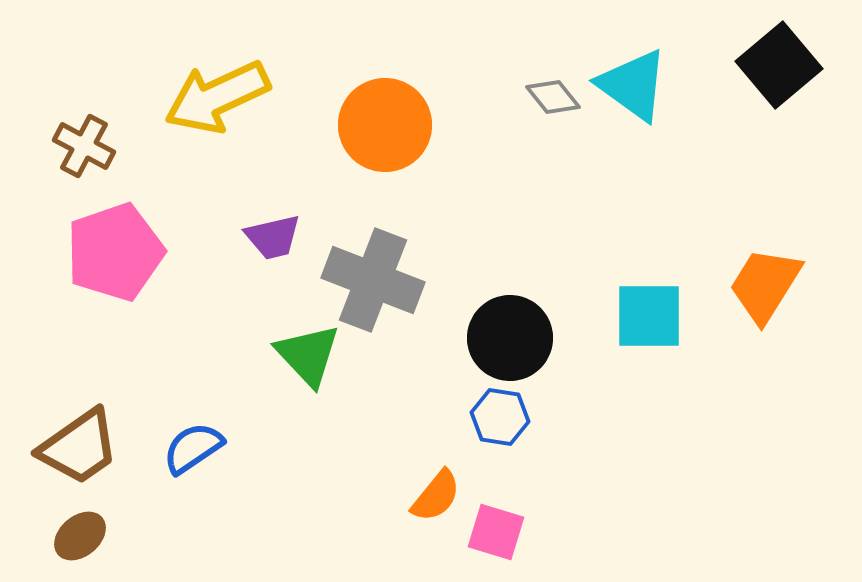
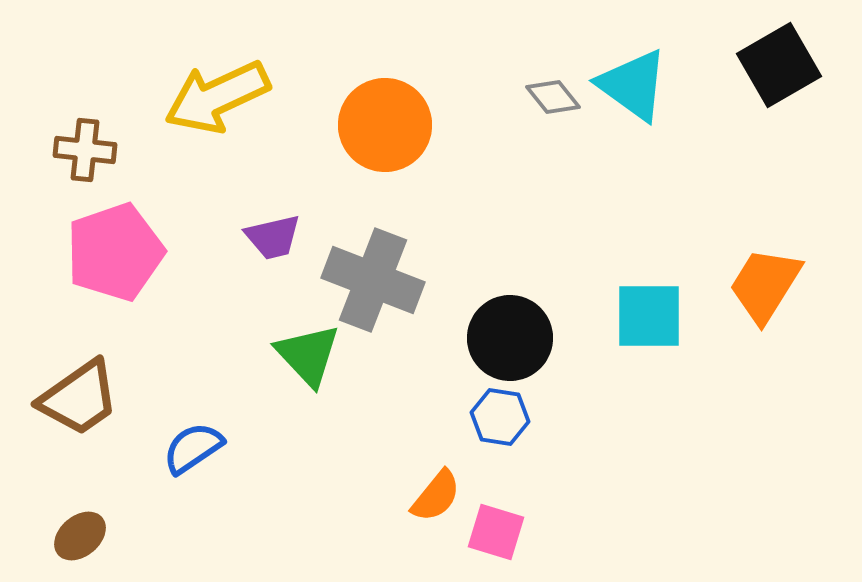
black square: rotated 10 degrees clockwise
brown cross: moved 1 px right, 4 px down; rotated 22 degrees counterclockwise
brown trapezoid: moved 49 px up
